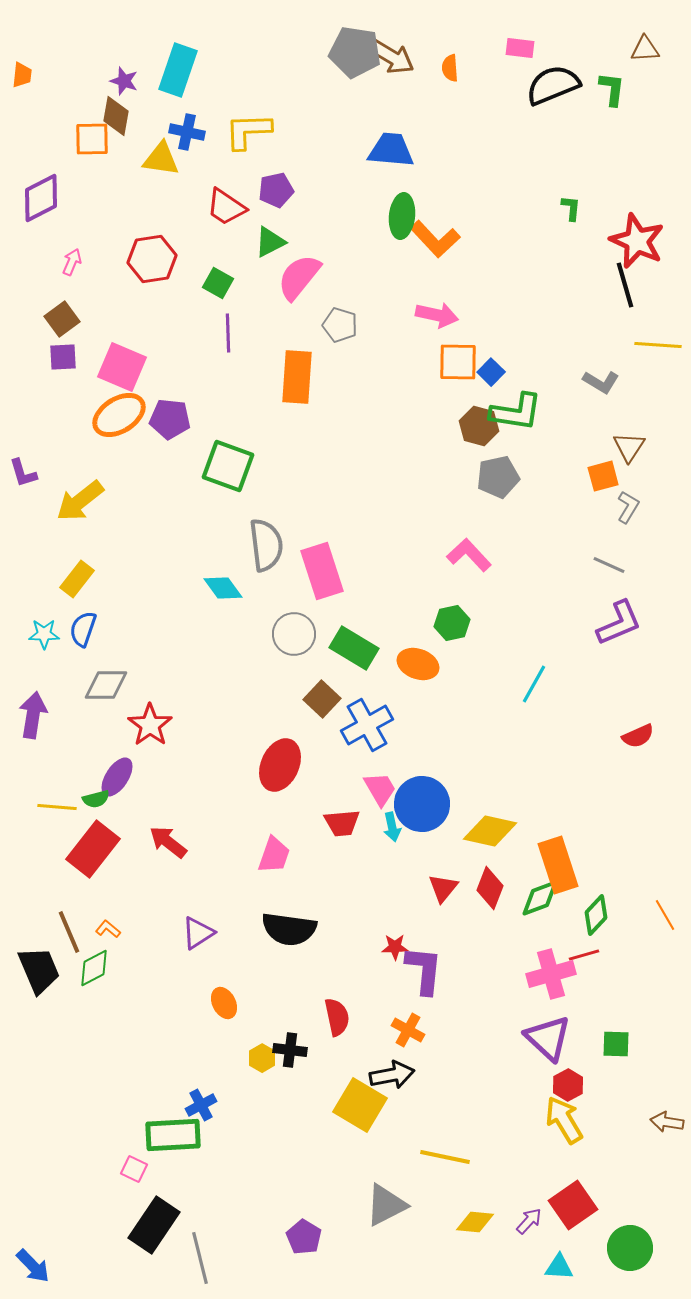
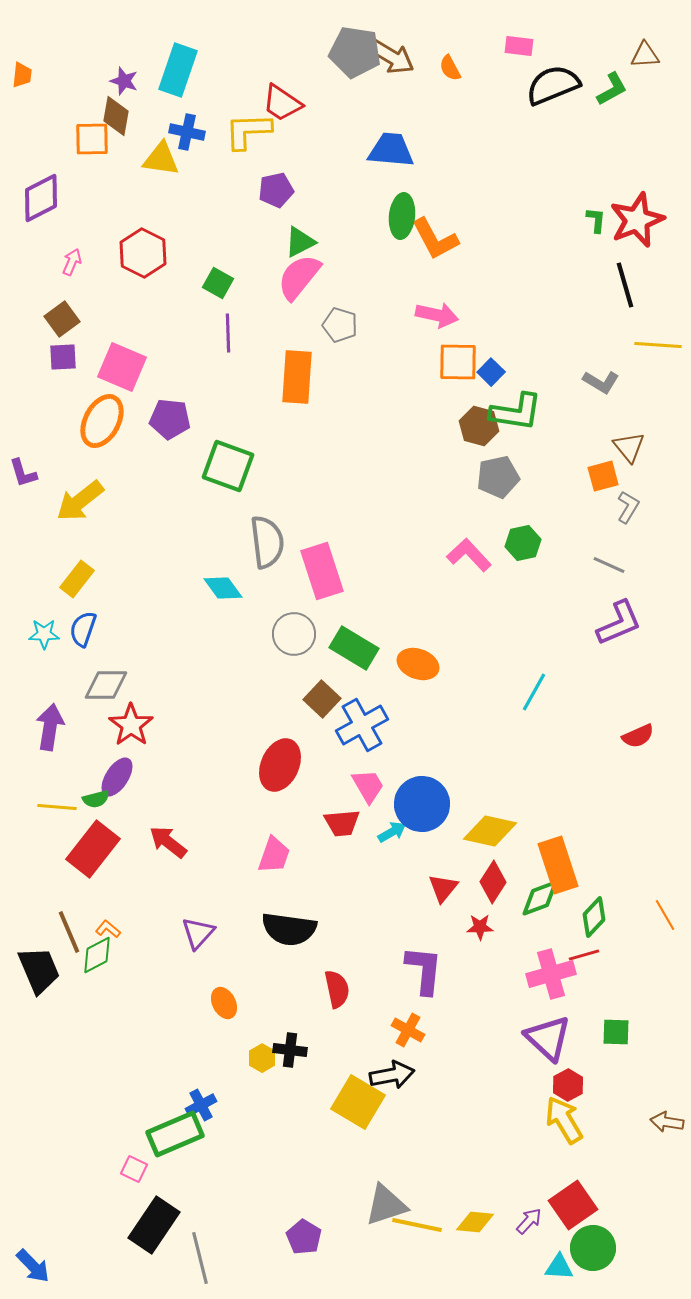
pink rectangle at (520, 48): moved 1 px left, 2 px up
brown triangle at (645, 49): moved 6 px down
orange semicircle at (450, 68): rotated 24 degrees counterclockwise
green L-shape at (612, 89): rotated 54 degrees clockwise
red trapezoid at (226, 207): moved 56 px right, 104 px up
green L-shape at (571, 208): moved 25 px right, 12 px down
orange L-shape at (435, 239): rotated 15 degrees clockwise
red star at (637, 241): moved 21 px up; rotated 26 degrees clockwise
green triangle at (270, 242): moved 30 px right
red hexagon at (152, 259): moved 9 px left, 6 px up; rotated 24 degrees counterclockwise
orange ellipse at (119, 415): moved 17 px left, 6 px down; rotated 30 degrees counterclockwise
brown triangle at (629, 447): rotated 12 degrees counterclockwise
gray semicircle at (266, 545): moved 1 px right, 3 px up
green hexagon at (452, 623): moved 71 px right, 80 px up
cyan line at (534, 684): moved 8 px down
purple arrow at (33, 715): moved 17 px right, 12 px down
red star at (150, 725): moved 19 px left
blue cross at (367, 725): moved 5 px left
pink trapezoid at (380, 789): moved 12 px left, 3 px up
cyan arrow at (392, 827): moved 5 px down; rotated 108 degrees counterclockwise
red diamond at (490, 888): moved 3 px right, 6 px up; rotated 12 degrees clockwise
green diamond at (596, 915): moved 2 px left, 2 px down
purple triangle at (198, 933): rotated 15 degrees counterclockwise
red star at (395, 947): moved 85 px right, 20 px up
green diamond at (94, 968): moved 3 px right, 13 px up
red semicircle at (337, 1017): moved 28 px up
green square at (616, 1044): moved 12 px up
yellow square at (360, 1105): moved 2 px left, 3 px up
green rectangle at (173, 1135): moved 2 px right, 1 px up; rotated 20 degrees counterclockwise
yellow line at (445, 1157): moved 28 px left, 68 px down
gray triangle at (386, 1205): rotated 9 degrees clockwise
green circle at (630, 1248): moved 37 px left
